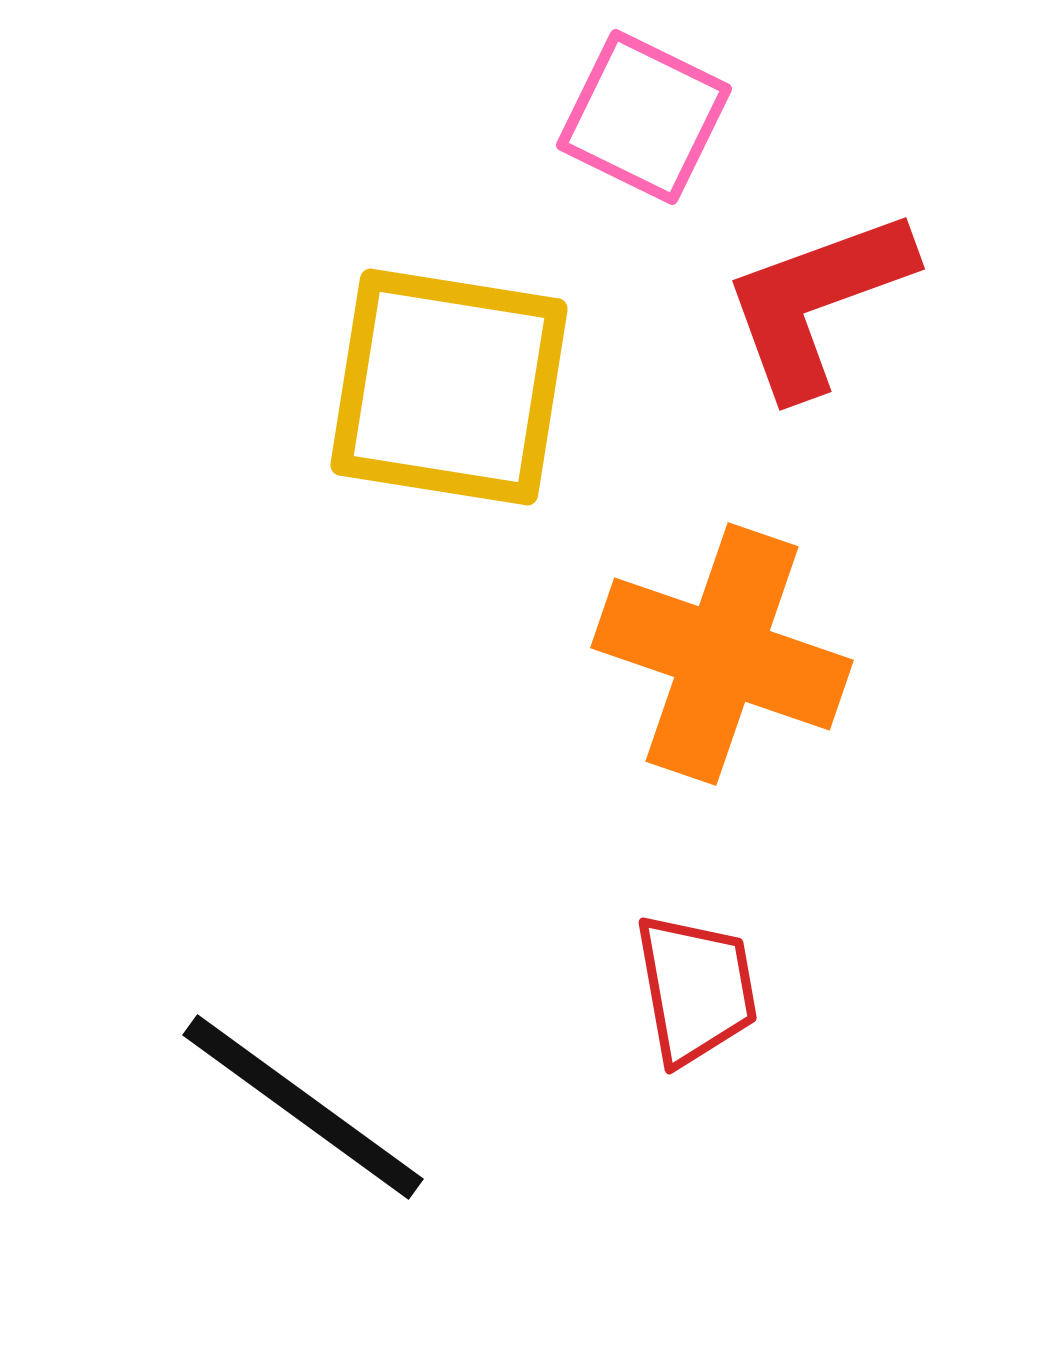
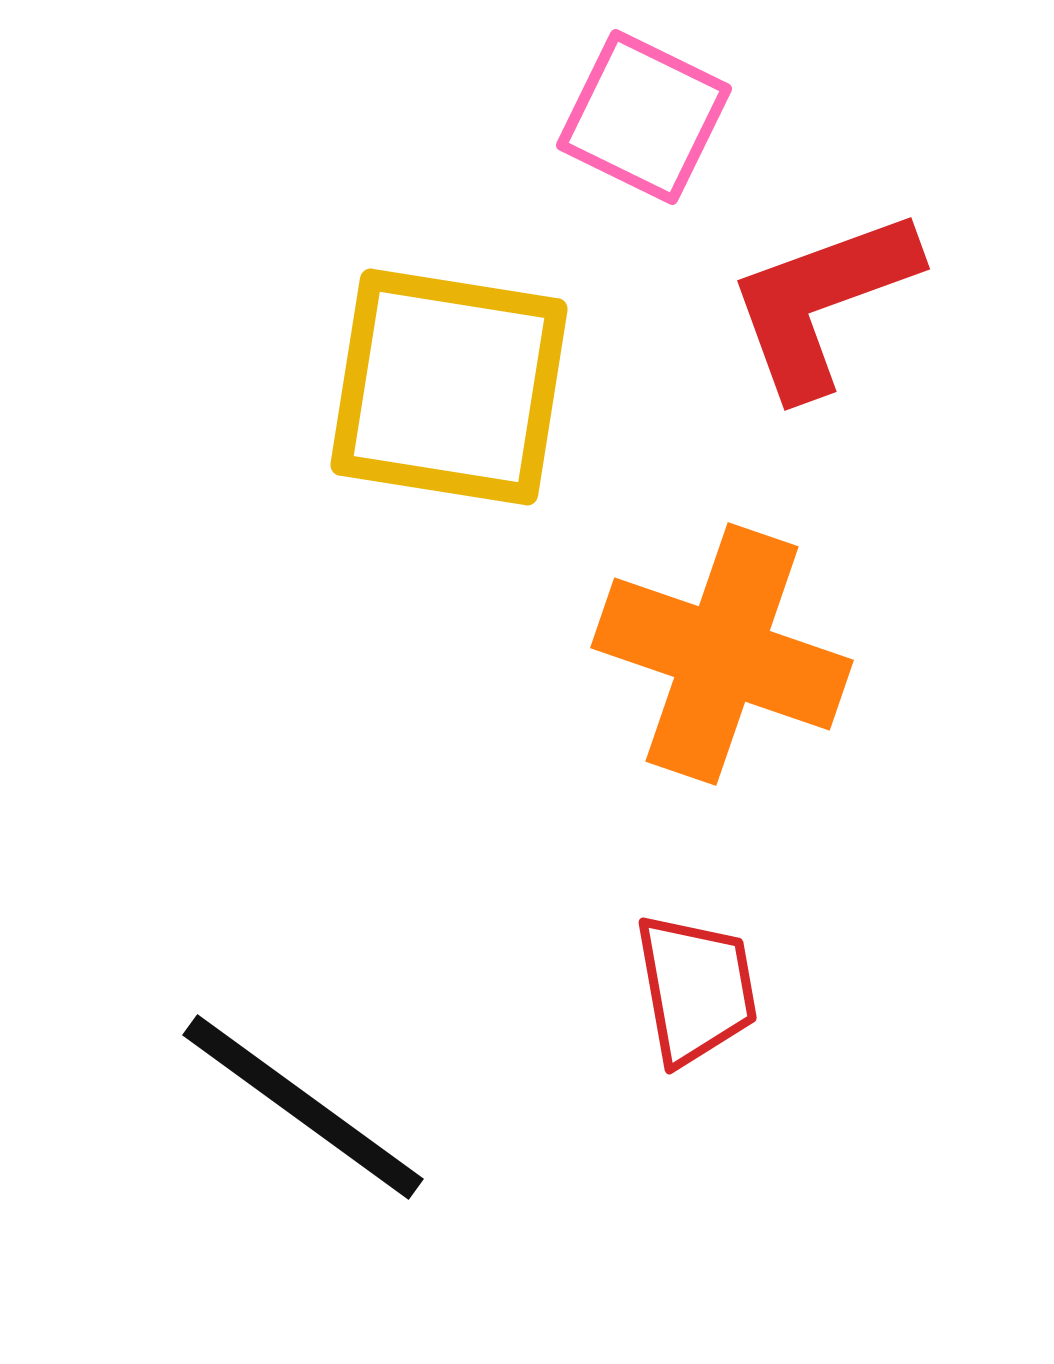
red L-shape: moved 5 px right
